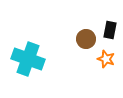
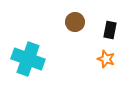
brown circle: moved 11 px left, 17 px up
